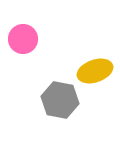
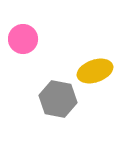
gray hexagon: moved 2 px left, 1 px up
